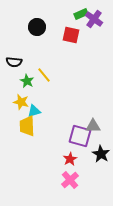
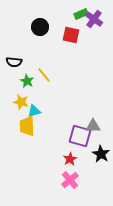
black circle: moved 3 px right
